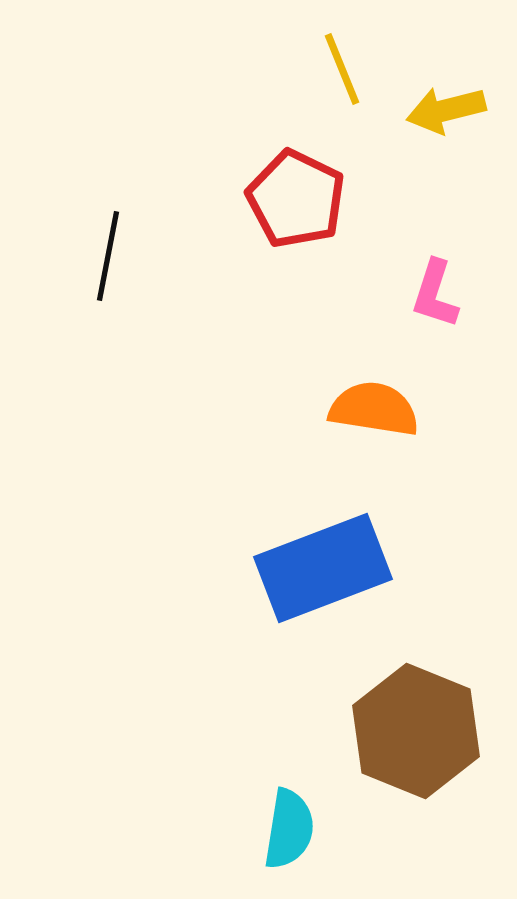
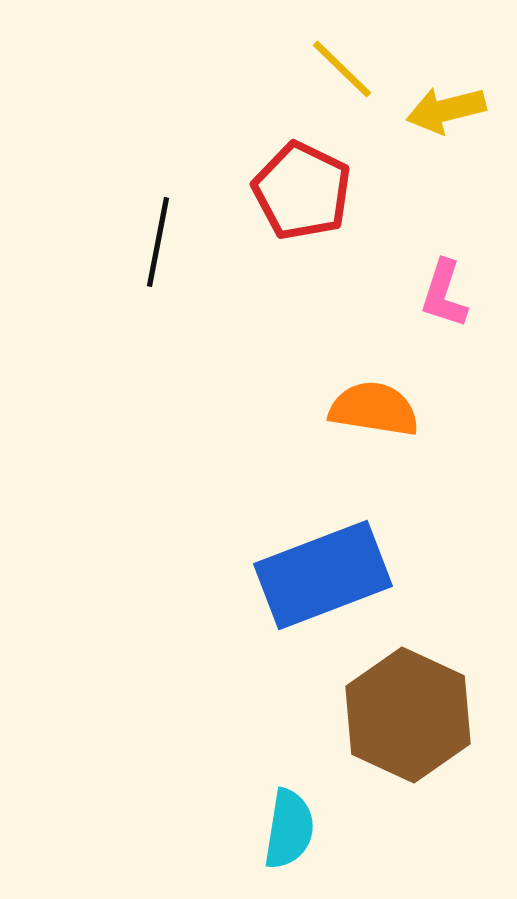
yellow line: rotated 24 degrees counterclockwise
red pentagon: moved 6 px right, 8 px up
black line: moved 50 px right, 14 px up
pink L-shape: moved 9 px right
blue rectangle: moved 7 px down
brown hexagon: moved 8 px left, 16 px up; rotated 3 degrees clockwise
